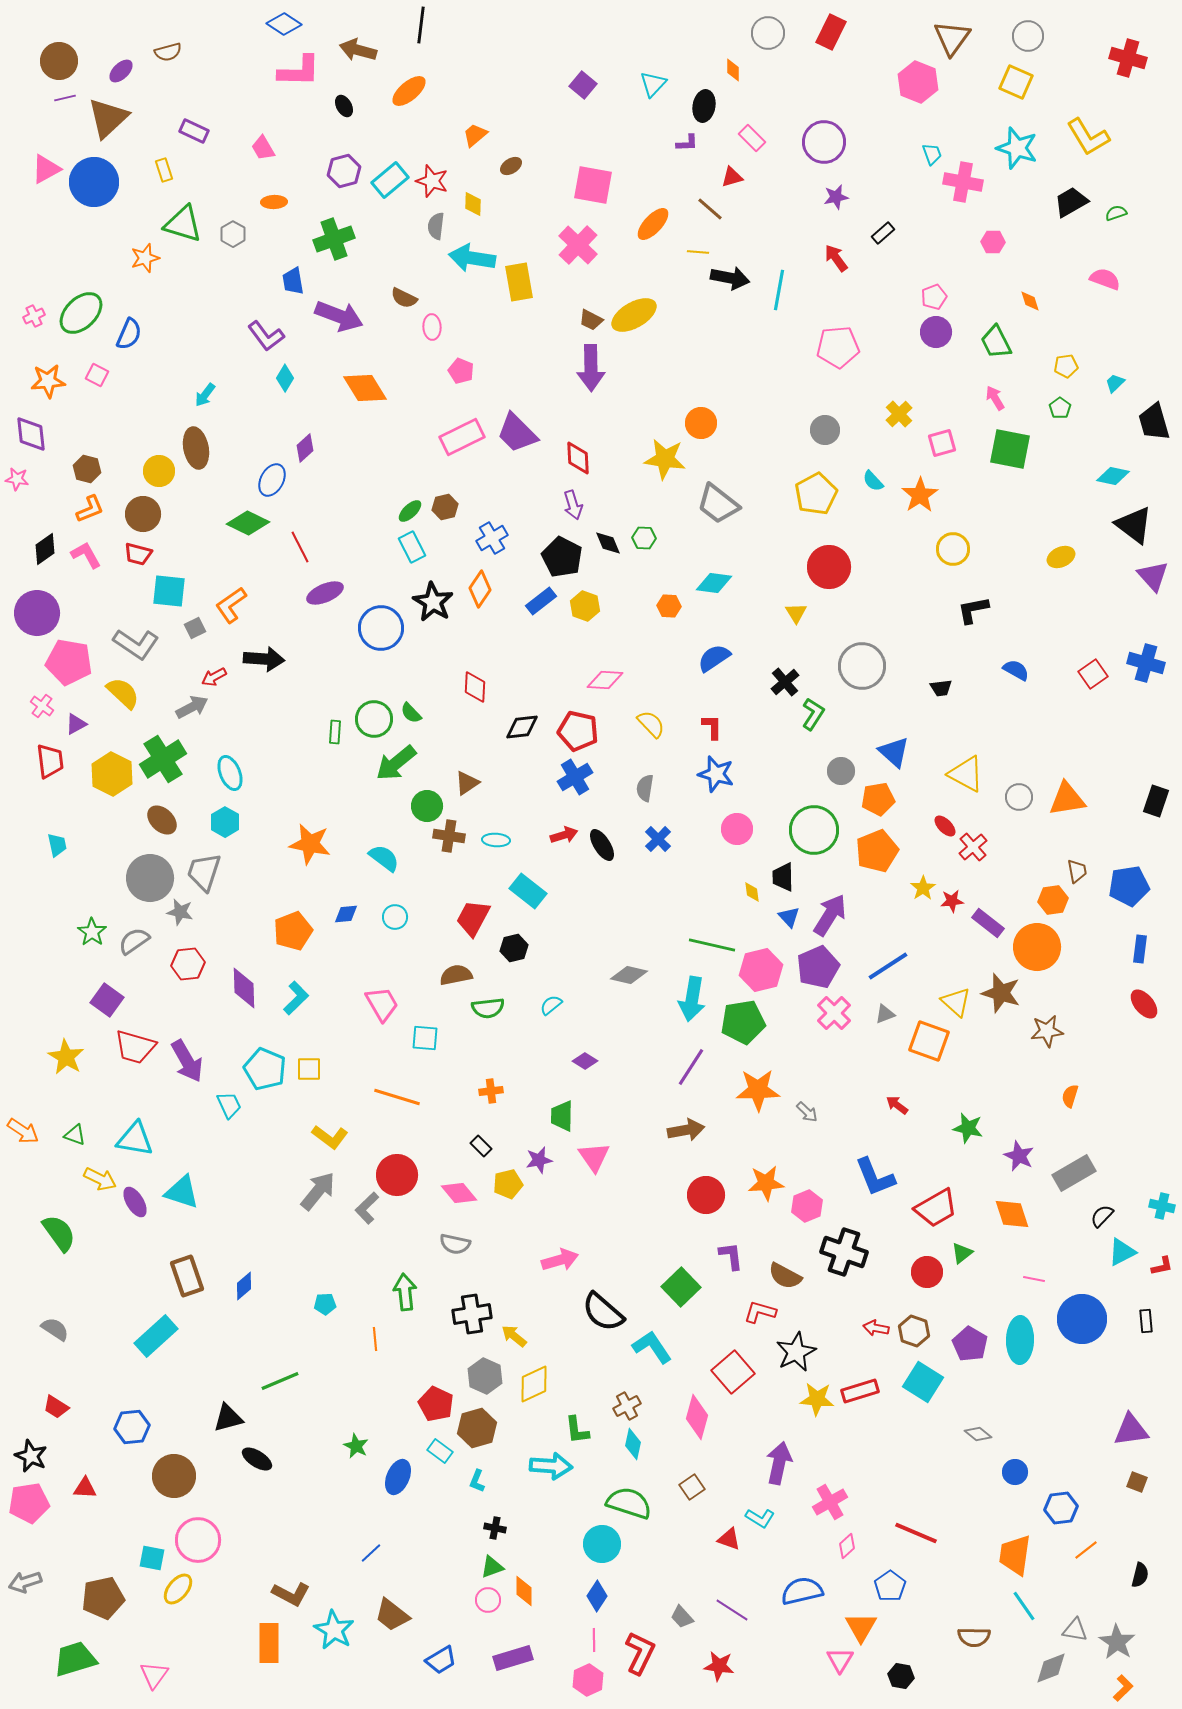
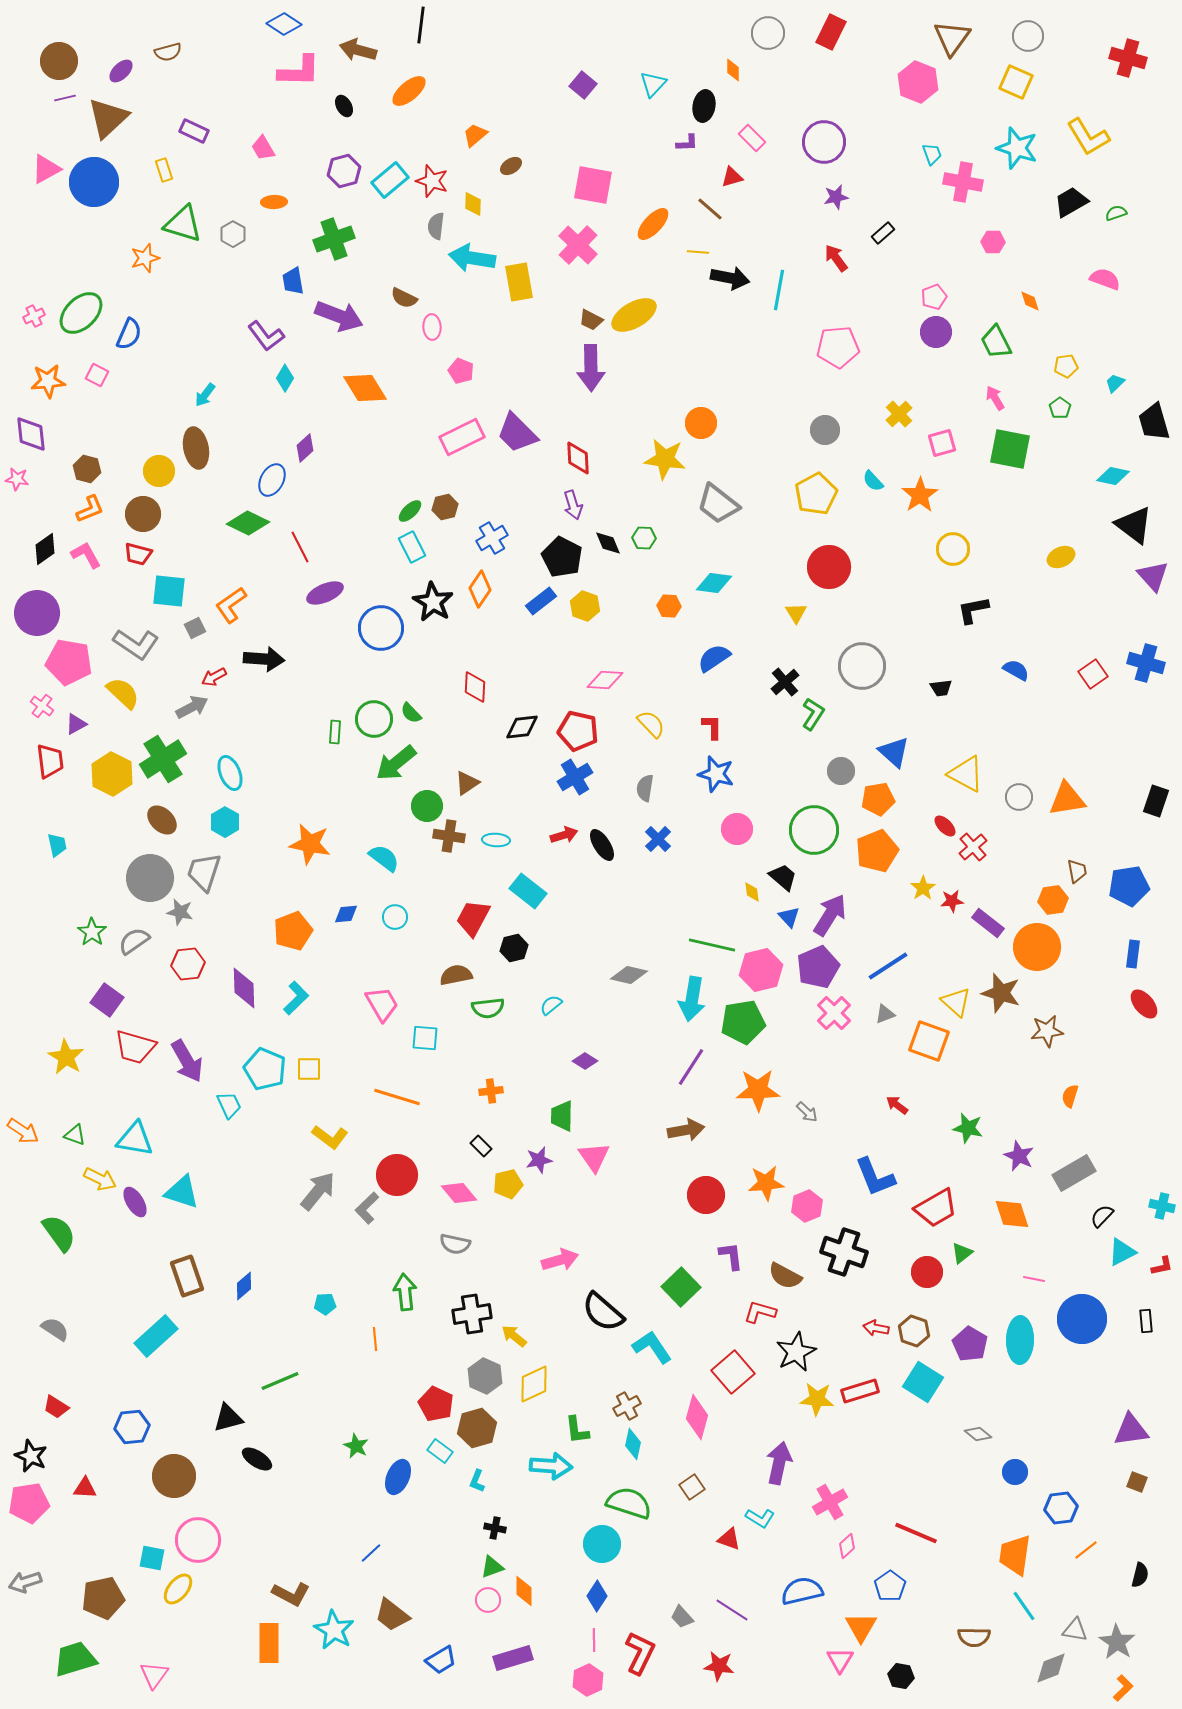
black trapezoid at (783, 877): rotated 132 degrees clockwise
blue rectangle at (1140, 949): moved 7 px left, 5 px down
